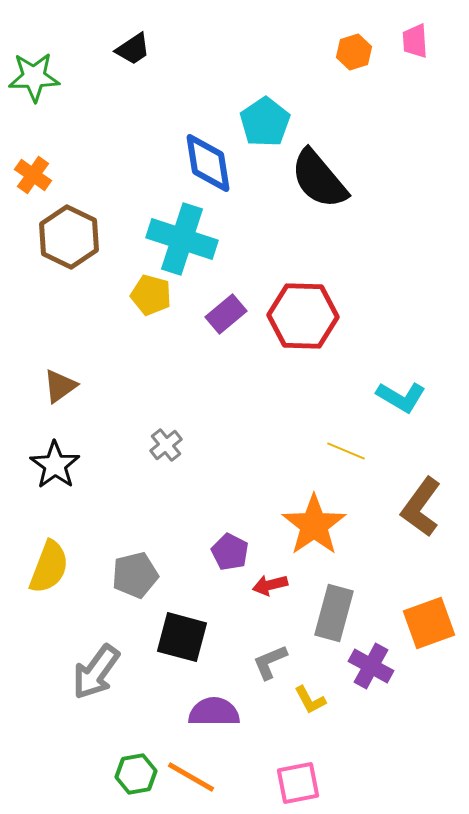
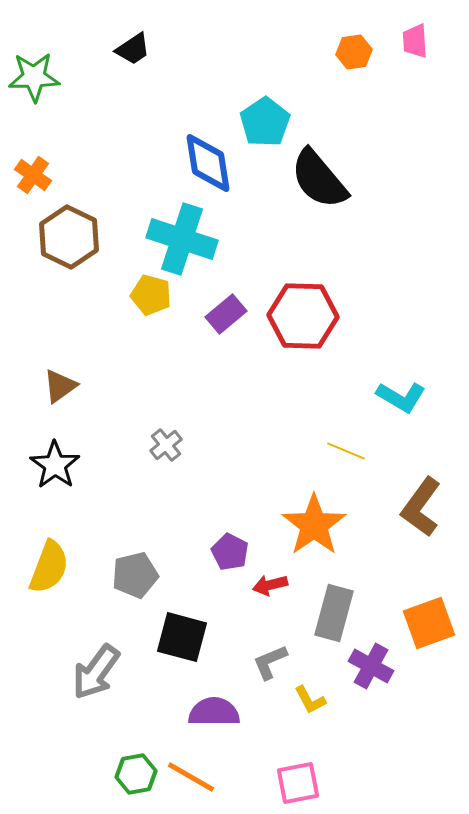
orange hexagon: rotated 8 degrees clockwise
